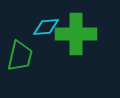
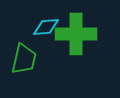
green trapezoid: moved 4 px right, 3 px down
